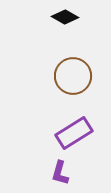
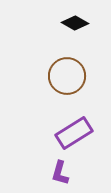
black diamond: moved 10 px right, 6 px down
brown circle: moved 6 px left
